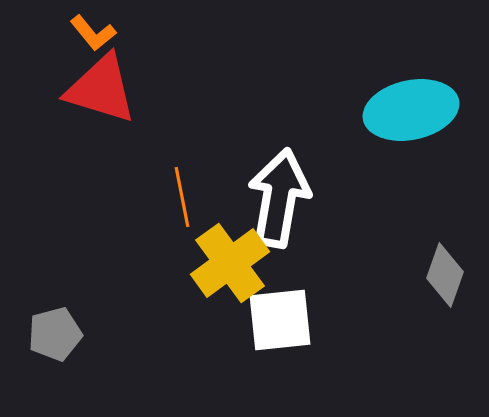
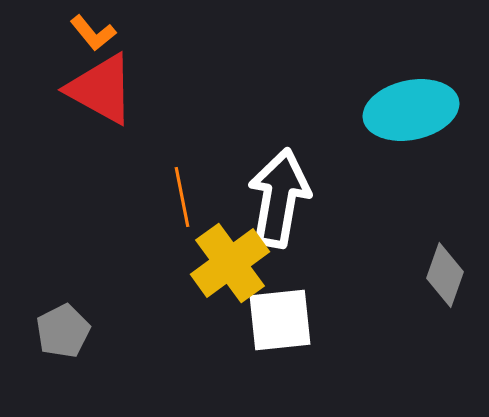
red triangle: rotated 12 degrees clockwise
gray pentagon: moved 8 px right, 3 px up; rotated 12 degrees counterclockwise
